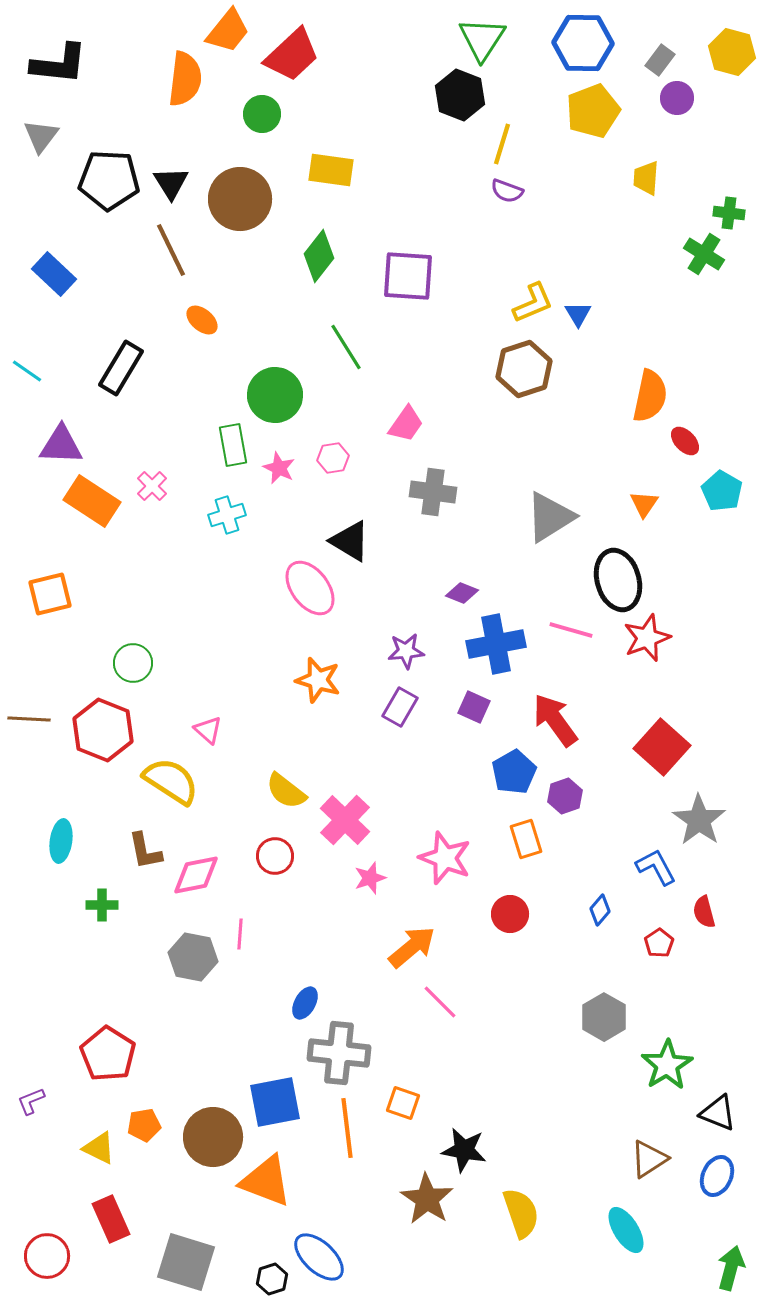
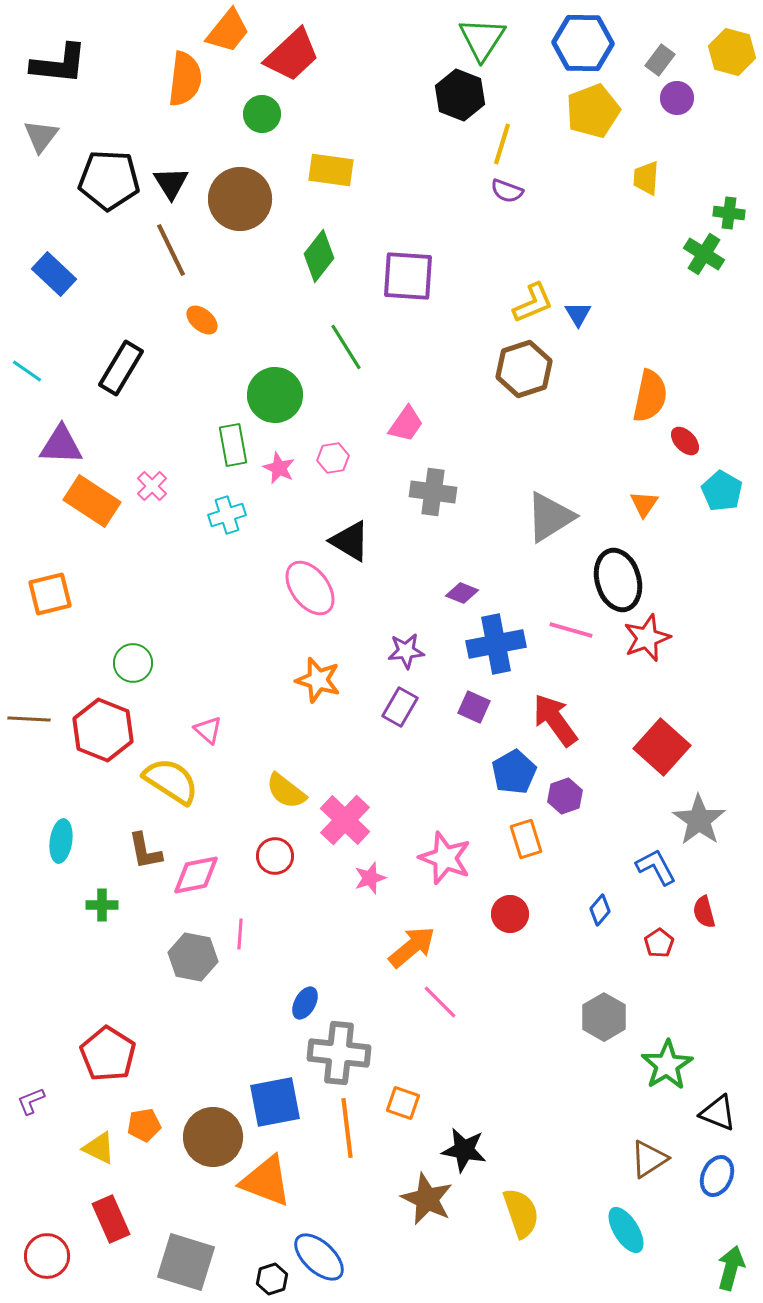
brown star at (427, 1199): rotated 8 degrees counterclockwise
